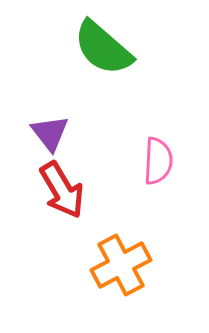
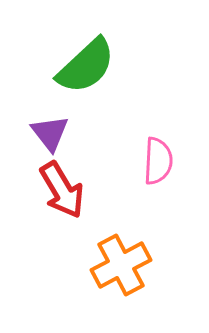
green semicircle: moved 17 px left, 18 px down; rotated 84 degrees counterclockwise
